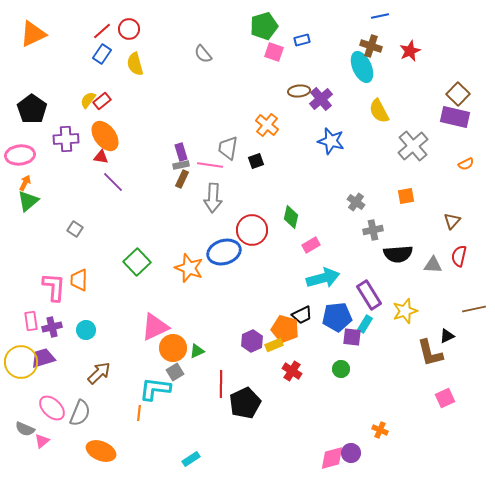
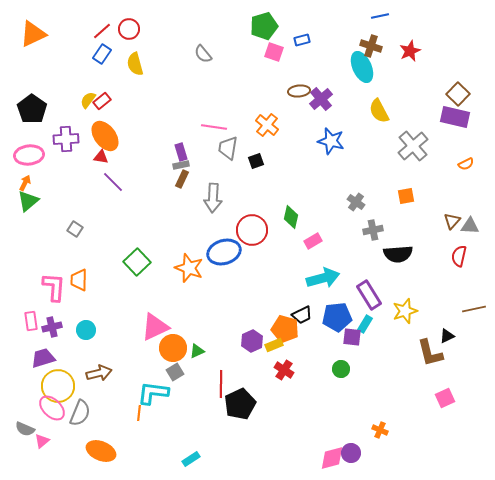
pink ellipse at (20, 155): moved 9 px right
pink line at (210, 165): moved 4 px right, 38 px up
pink rectangle at (311, 245): moved 2 px right, 4 px up
gray triangle at (433, 265): moved 37 px right, 39 px up
yellow circle at (21, 362): moved 37 px right, 24 px down
red cross at (292, 371): moved 8 px left, 1 px up
brown arrow at (99, 373): rotated 30 degrees clockwise
cyan L-shape at (155, 389): moved 2 px left, 4 px down
black pentagon at (245, 403): moved 5 px left, 1 px down
